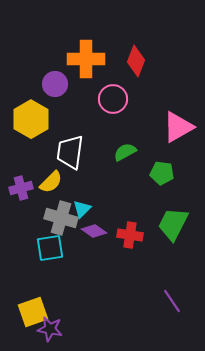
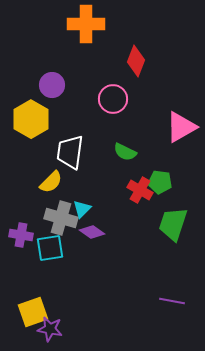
orange cross: moved 35 px up
purple circle: moved 3 px left, 1 px down
pink triangle: moved 3 px right
green semicircle: rotated 125 degrees counterclockwise
green pentagon: moved 2 px left, 9 px down
purple cross: moved 47 px down; rotated 25 degrees clockwise
green trapezoid: rotated 9 degrees counterclockwise
purple diamond: moved 2 px left, 1 px down
red cross: moved 10 px right, 45 px up; rotated 20 degrees clockwise
purple line: rotated 45 degrees counterclockwise
